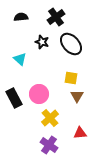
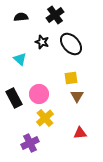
black cross: moved 1 px left, 2 px up
yellow square: rotated 16 degrees counterclockwise
yellow cross: moved 5 px left
purple cross: moved 19 px left, 2 px up; rotated 30 degrees clockwise
